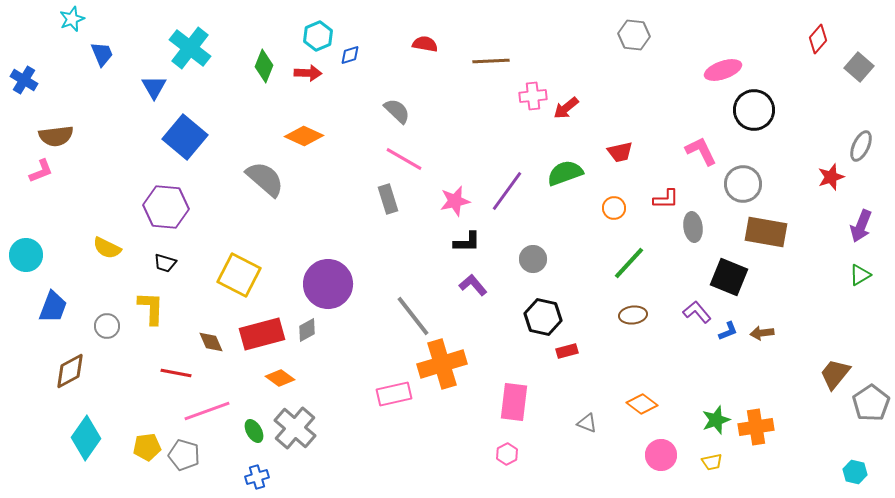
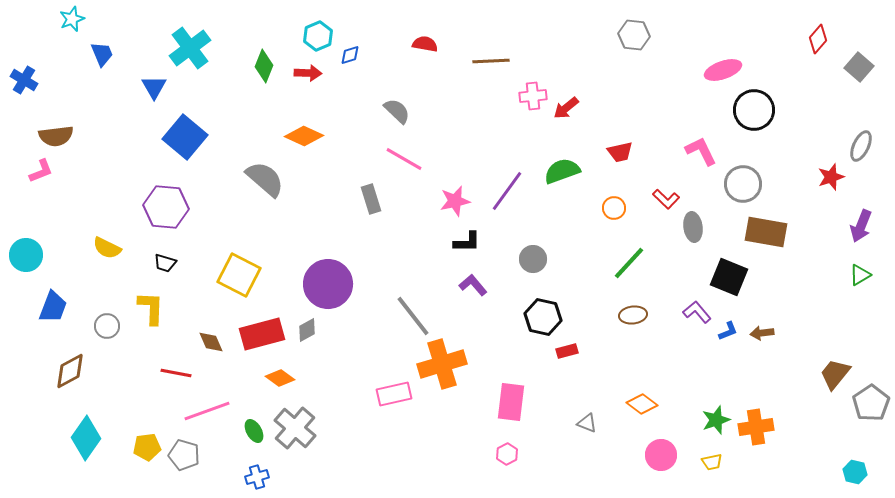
cyan cross at (190, 48): rotated 15 degrees clockwise
green semicircle at (565, 173): moved 3 px left, 2 px up
gray rectangle at (388, 199): moved 17 px left
red L-shape at (666, 199): rotated 44 degrees clockwise
pink rectangle at (514, 402): moved 3 px left
